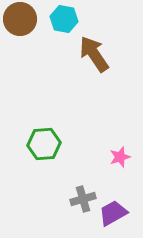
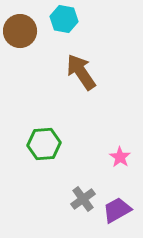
brown circle: moved 12 px down
brown arrow: moved 13 px left, 18 px down
pink star: rotated 20 degrees counterclockwise
gray cross: rotated 20 degrees counterclockwise
purple trapezoid: moved 4 px right, 3 px up
